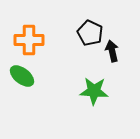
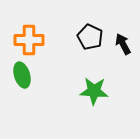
black pentagon: moved 4 px down
black arrow: moved 11 px right, 7 px up; rotated 15 degrees counterclockwise
green ellipse: moved 1 px up; rotated 35 degrees clockwise
